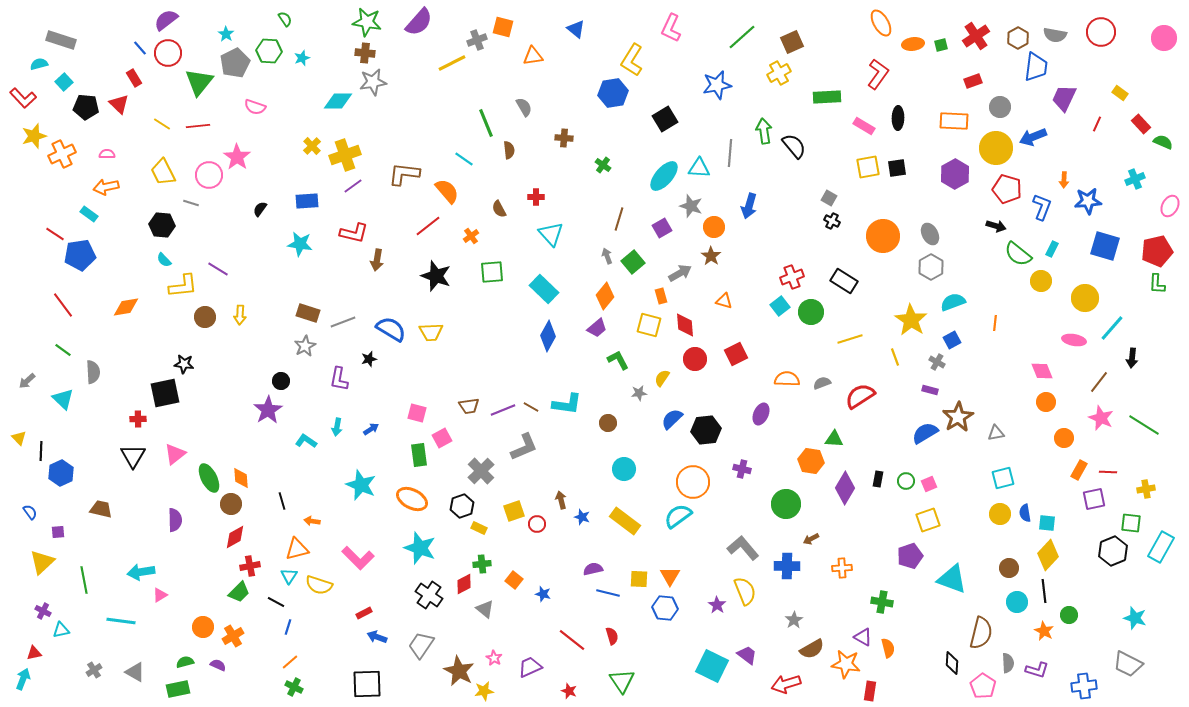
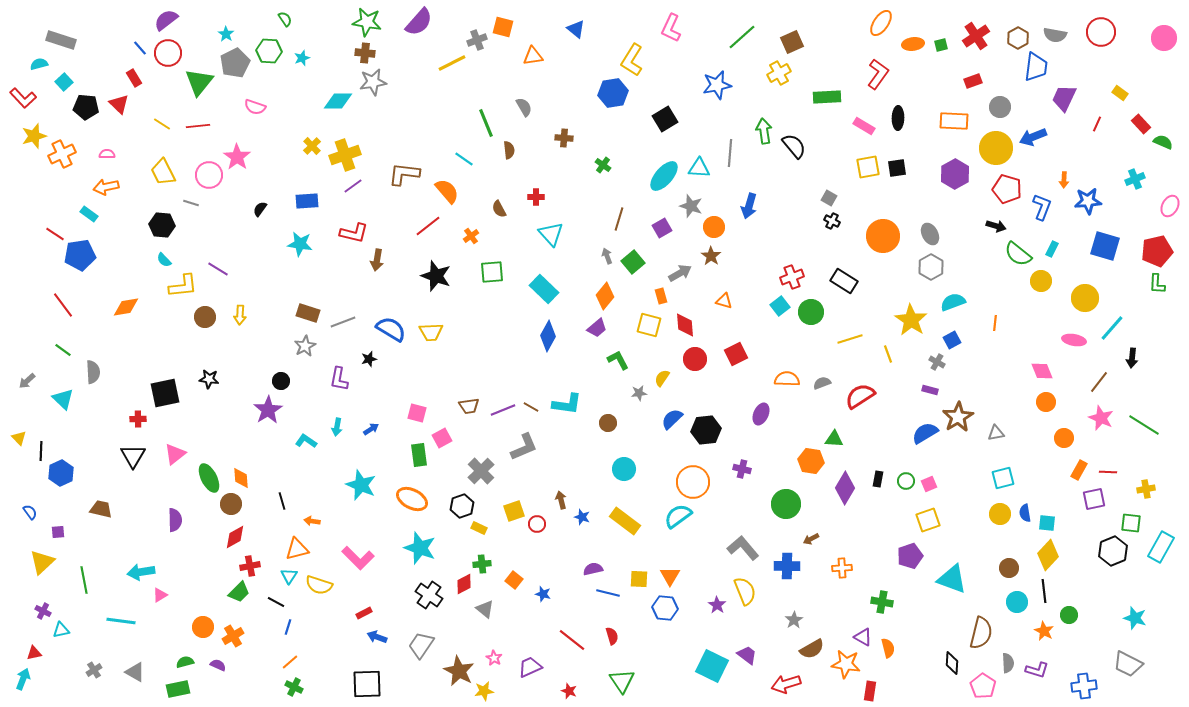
orange ellipse at (881, 23): rotated 64 degrees clockwise
yellow line at (895, 357): moved 7 px left, 3 px up
black star at (184, 364): moved 25 px right, 15 px down
